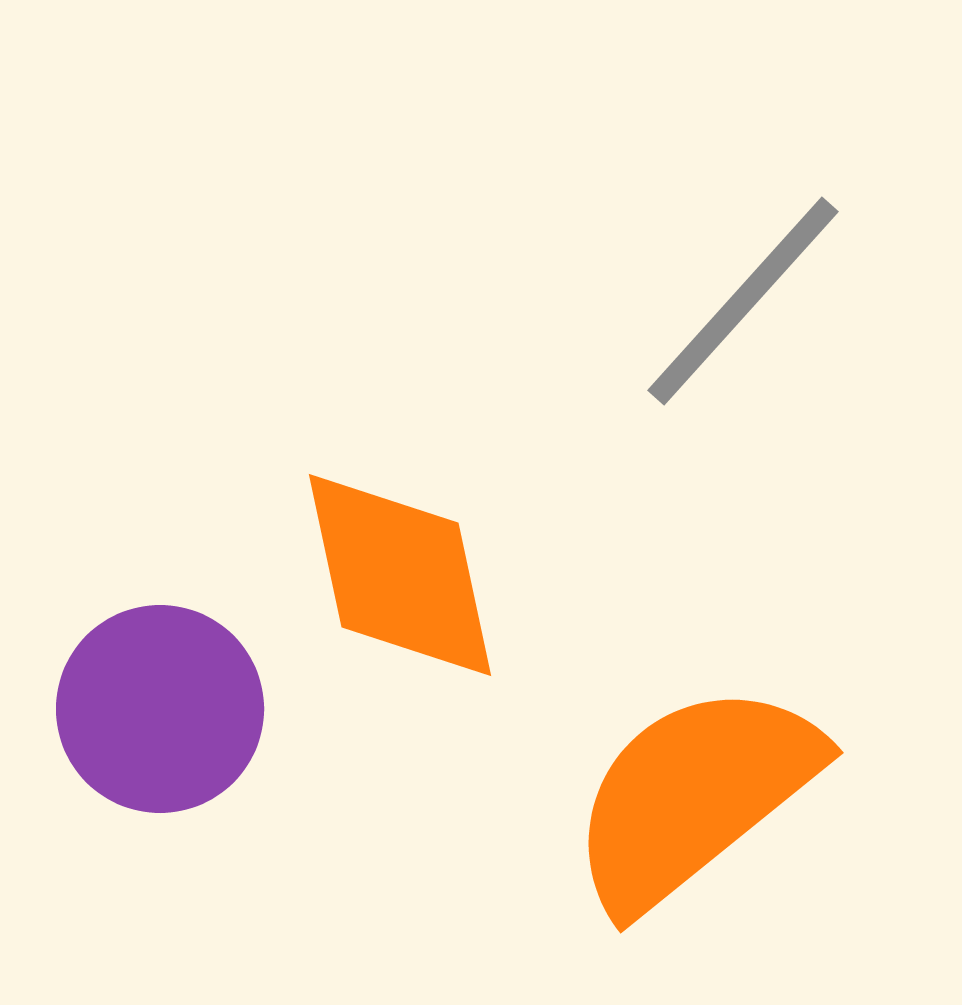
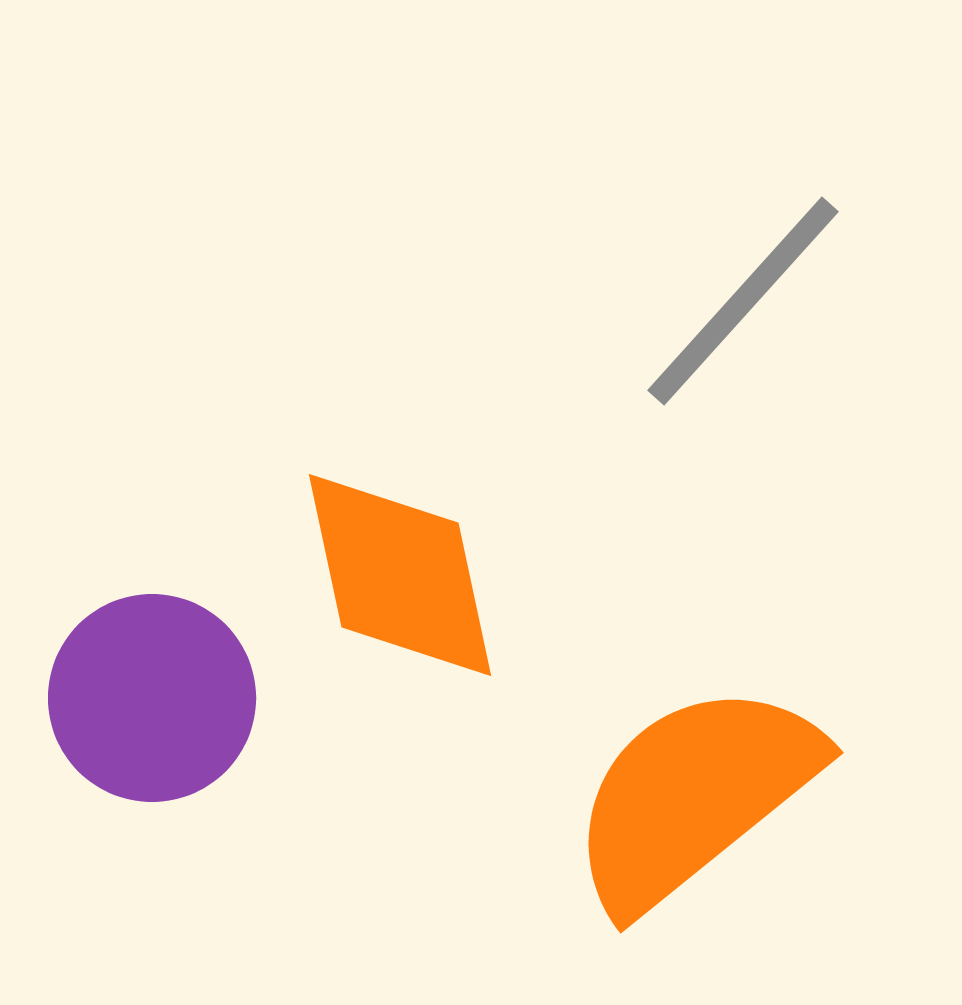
purple circle: moved 8 px left, 11 px up
